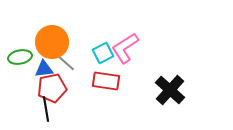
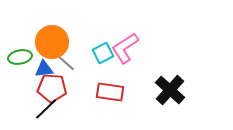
red rectangle: moved 4 px right, 11 px down
red pentagon: rotated 16 degrees clockwise
black line: rotated 55 degrees clockwise
